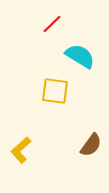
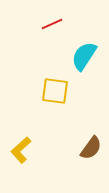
red line: rotated 20 degrees clockwise
cyan semicircle: moved 4 px right; rotated 88 degrees counterclockwise
brown semicircle: moved 3 px down
